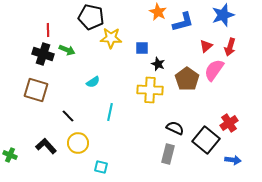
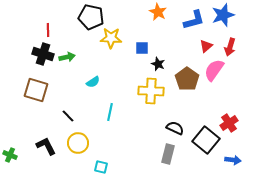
blue L-shape: moved 11 px right, 2 px up
green arrow: moved 7 px down; rotated 35 degrees counterclockwise
yellow cross: moved 1 px right, 1 px down
black L-shape: rotated 15 degrees clockwise
